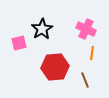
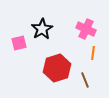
orange line: moved 1 px right
red hexagon: moved 2 px right, 1 px down; rotated 12 degrees counterclockwise
